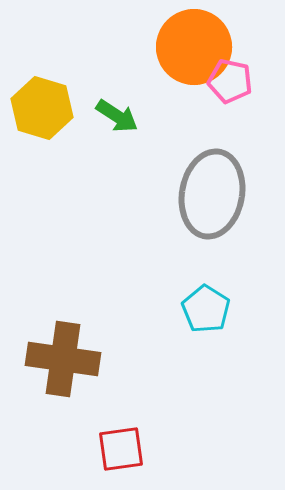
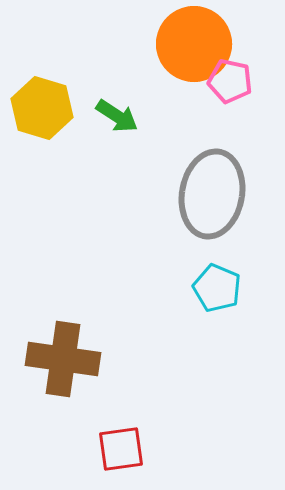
orange circle: moved 3 px up
cyan pentagon: moved 11 px right, 21 px up; rotated 9 degrees counterclockwise
